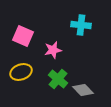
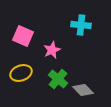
pink star: moved 1 px left; rotated 12 degrees counterclockwise
yellow ellipse: moved 1 px down
